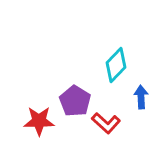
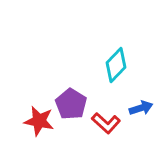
blue arrow: moved 11 px down; rotated 75 degrees clockwise
purple pentagon: moved 4 px left, 3 px down
red star: rotated 12 degrees clockwise
